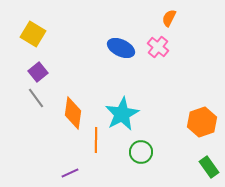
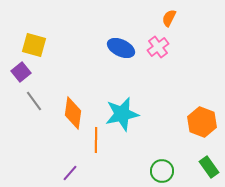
yellow square: moved 1 px right, 11 px down; rotated 15 degrees counterclockwise
pink cross: rotated 15 degrees clockwise
purple square: moved 17 px left
gray line: moved 2 px left, 3 px down
cyan star: rotated 16 degrees clockwise
orange hexagon: rotated 20 degrees counterclockwise
green circle: moved 21 px right, 19 px down
purple line: rotated 24 degrees counterclockwise
